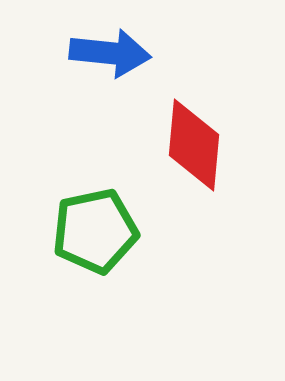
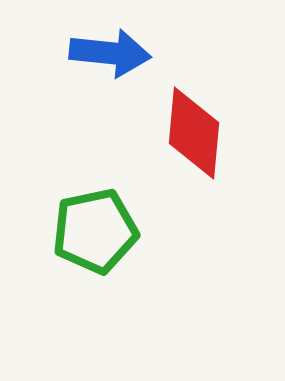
red diamond: moved 12 px up
